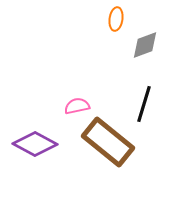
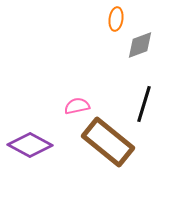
gray diamond: moved 5 px left
purple diamond: moved 5 px left, 1 px down
